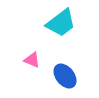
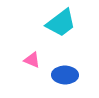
blue ellipse: moved 1 px up; rotated 50 degrees counterclockwise
